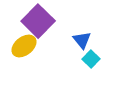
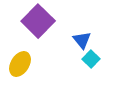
yellow ellipse: moved 4 px left, 18 px down; rotated 20 degrees counterclockwise
